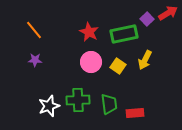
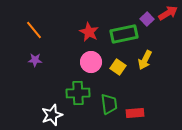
yellow square: moved 1 px down
green cross: moved 7 px up
white star: moved 3 px right, 9 px down
